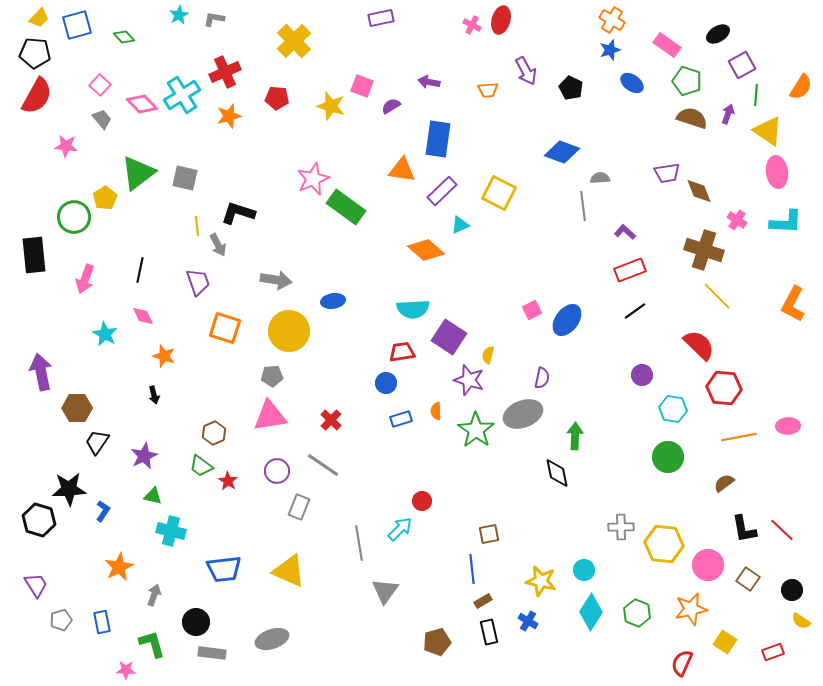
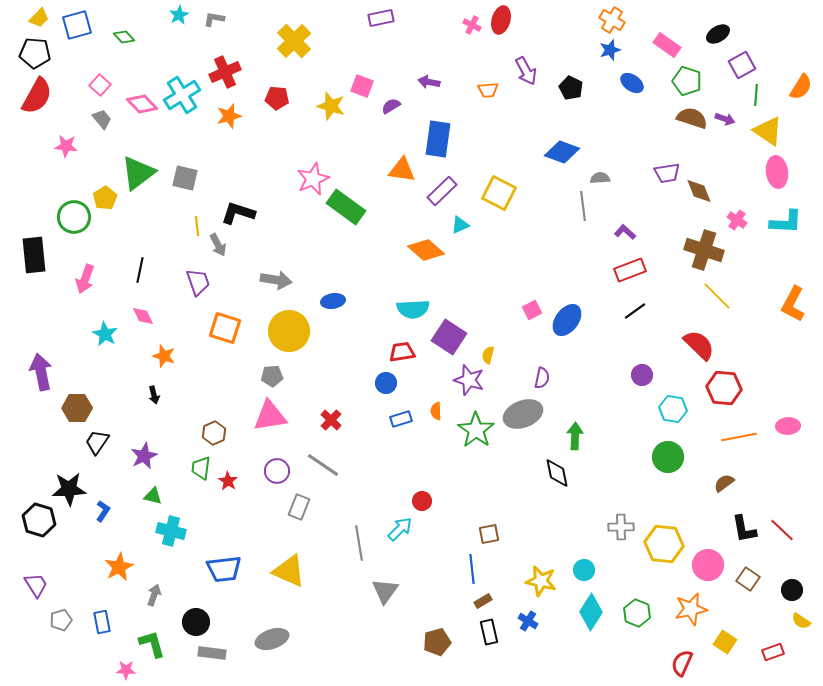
purple arrow at (728, 114): moved 3 px left, 5 px down; rotated 90 degrees clockwise
green trapezoid at (201, 466): moved 2 px down; rotated 60 degrees clockwise
